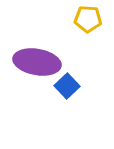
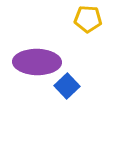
purple ellipse: rotated 9 degrees counterclockwise
